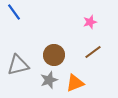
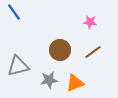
pink star: rotated 24 degrees clockwise
brown circle: moved 6 px right, 5 px up
gray triangle: moved 1 px down
gray star: rotated 12 degrees clockwise
